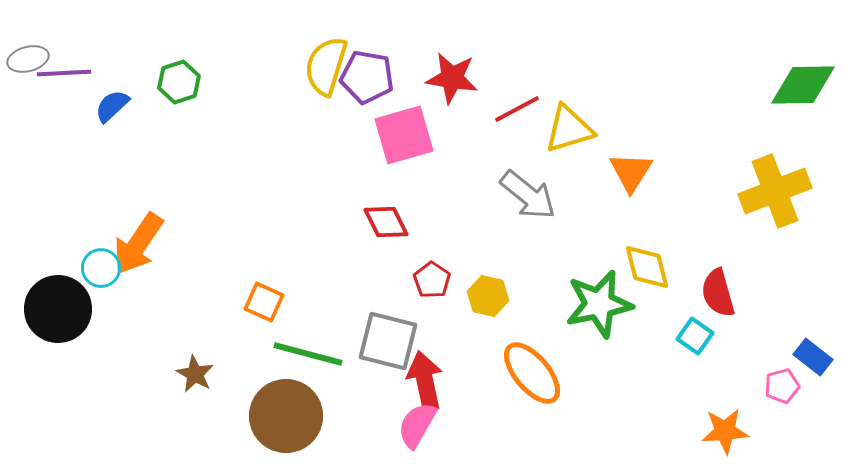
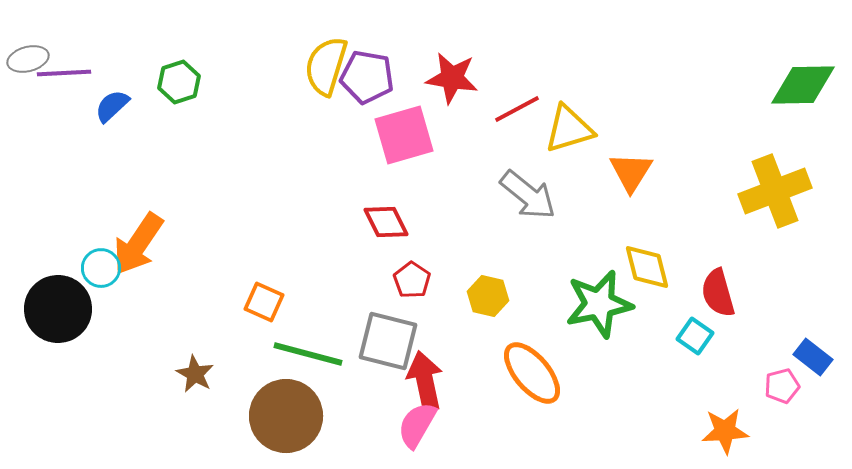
red pentagon: moved 20 px left
